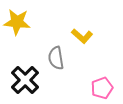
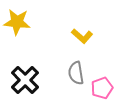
gray semicircle: moved 20 px right, 15 px down
